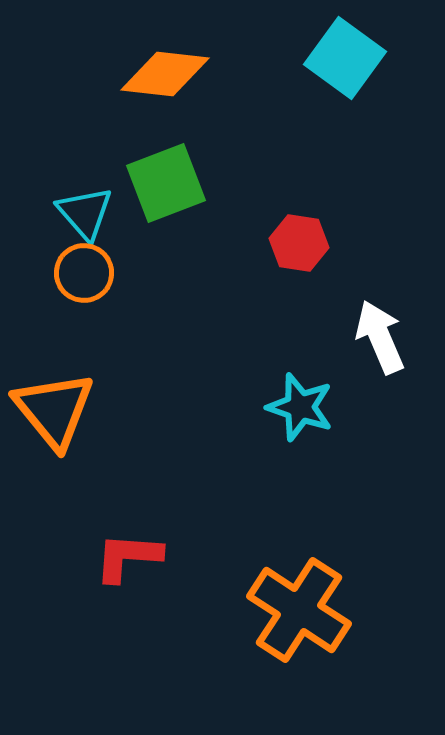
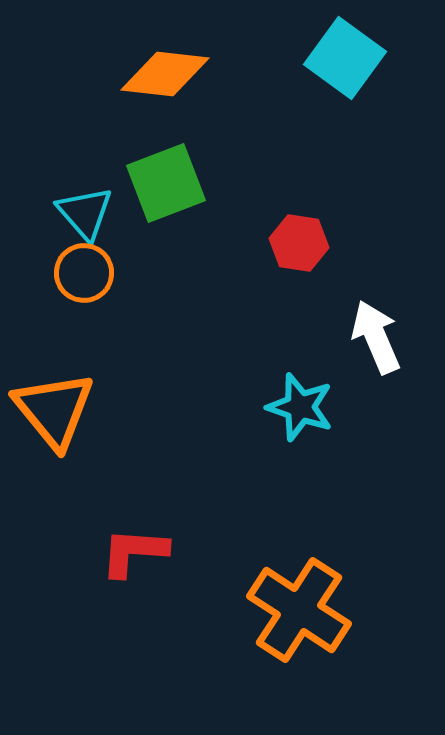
white arrow: moved 4 px left
red L-shape: moved 6 px right, 5 px up
